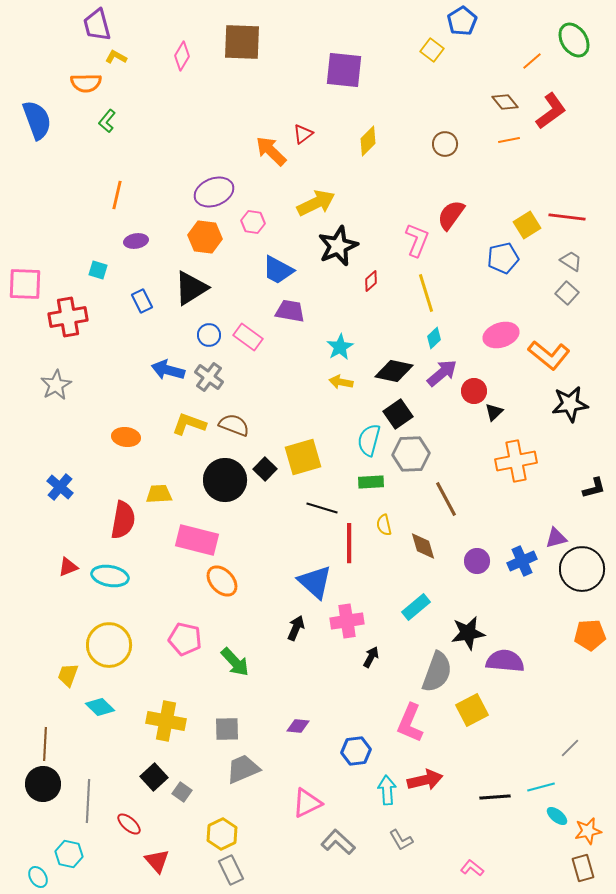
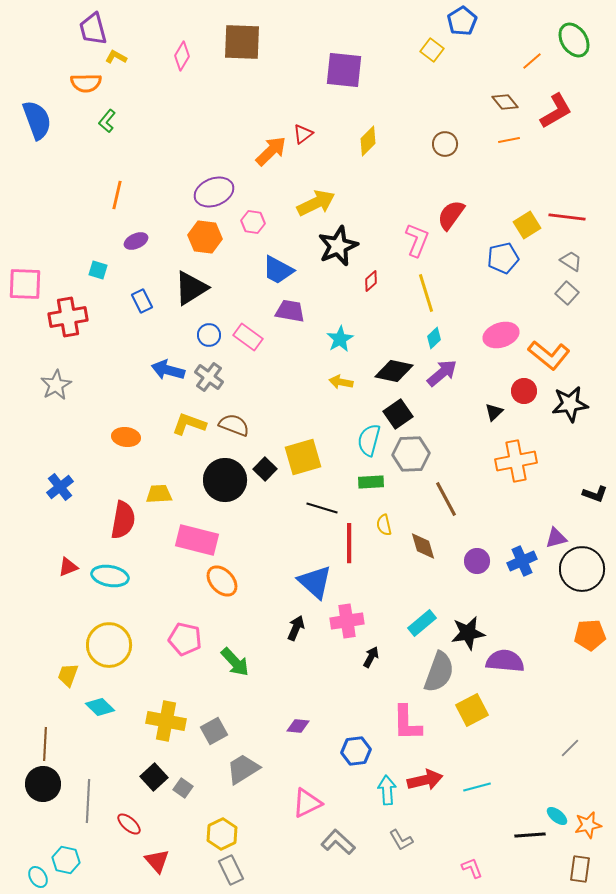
purple trapezoid at (97, 25): moved 4 px left, 4 px down
red L-shape at (551, 111): moved 5 px right; rotated 6 degrees clockwise
orange arrow at (271, 151): rotated 92 degrees clockwise
purple ellipse at (136, 241): rotated 15 degrees counterclockwise
cyan star at (340, 347): moved 8 px up
red circle at (474, 391): moved 50 px right
blue cross at (60, 487): rotated 12 degrees clockwise
black L-shape at (594, 488): moved 1 px right, 6 px down; rotated 35 degrees clockwise
cyan rectangle at (416, 607): moved 6 px right, 16 px down
gray semicircle at (437, 672): moved 2 px right
pink L-shape at (410, 723): moved 3 px left; rotated 24 degrees counterclockwise
gray square at (227, 729): moved 13 px left, 2 px down; rotated 28 degrees counterclockwise
gray trapezoid at (243, 769): rotated 9 degrees counterclockwise
cyan line at (541, 787): moved 64 px left
gray square at (182, 792): moved 1 px right, 4 px up
black line at (495, 797): moved 35 px right, 38 px down
orange star at (588, 831): moved 6 px up
cyan hexagon at (69, 854): moved 3 px left, 6 px down
pink L-shape at (472, 868): rotated 30 degrees clockwise
brown rectangle at (583, 868): moved 3 px left, 1 px down; rotated 24 degrees clockwise
